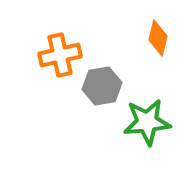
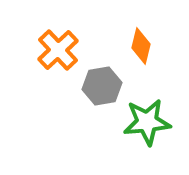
orange diamond: moved 17 px left, 8 px down
orange cross: moved 2 px left, 5 px up; rotated 30 degrees counterclockwise
